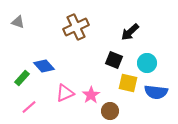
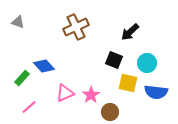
brown circle: moved 1 px down
